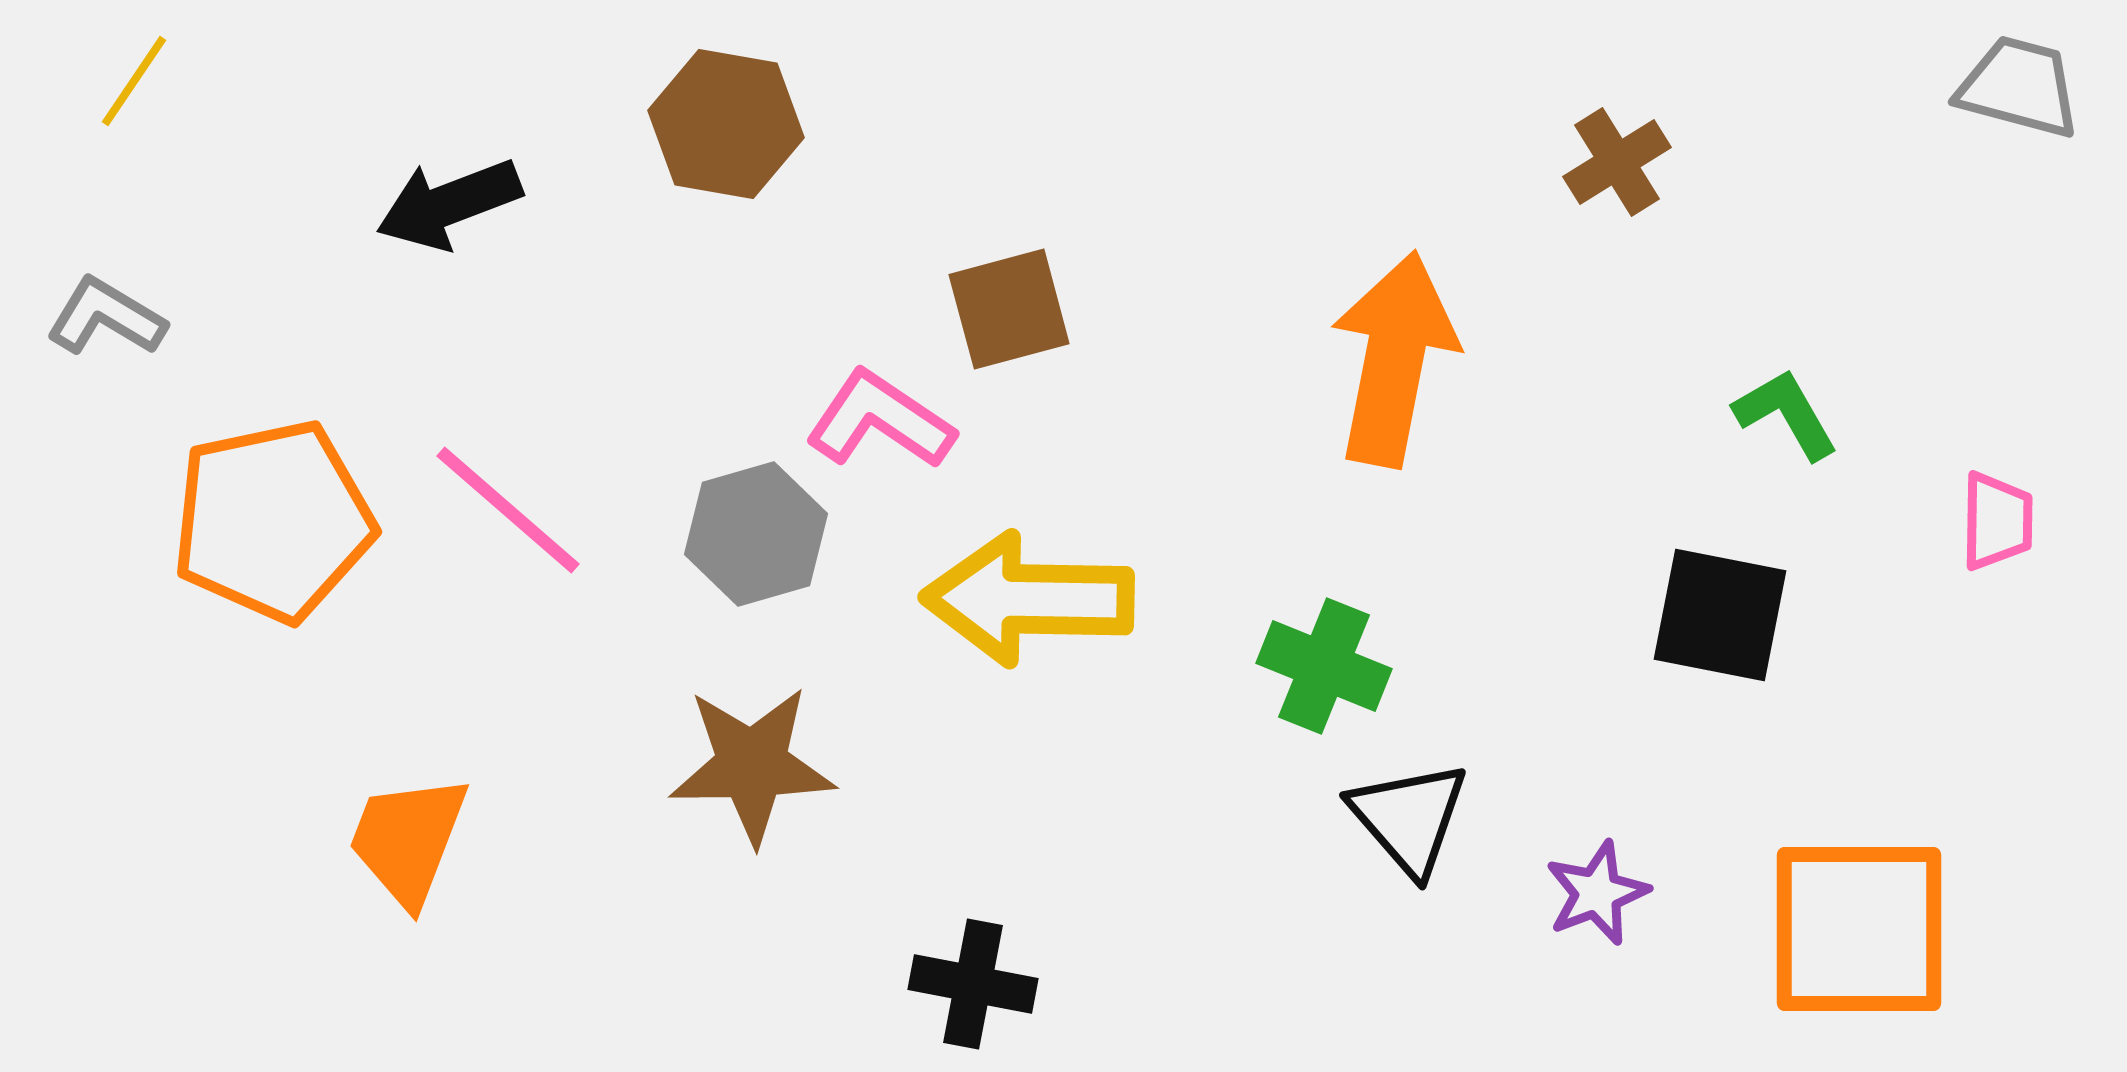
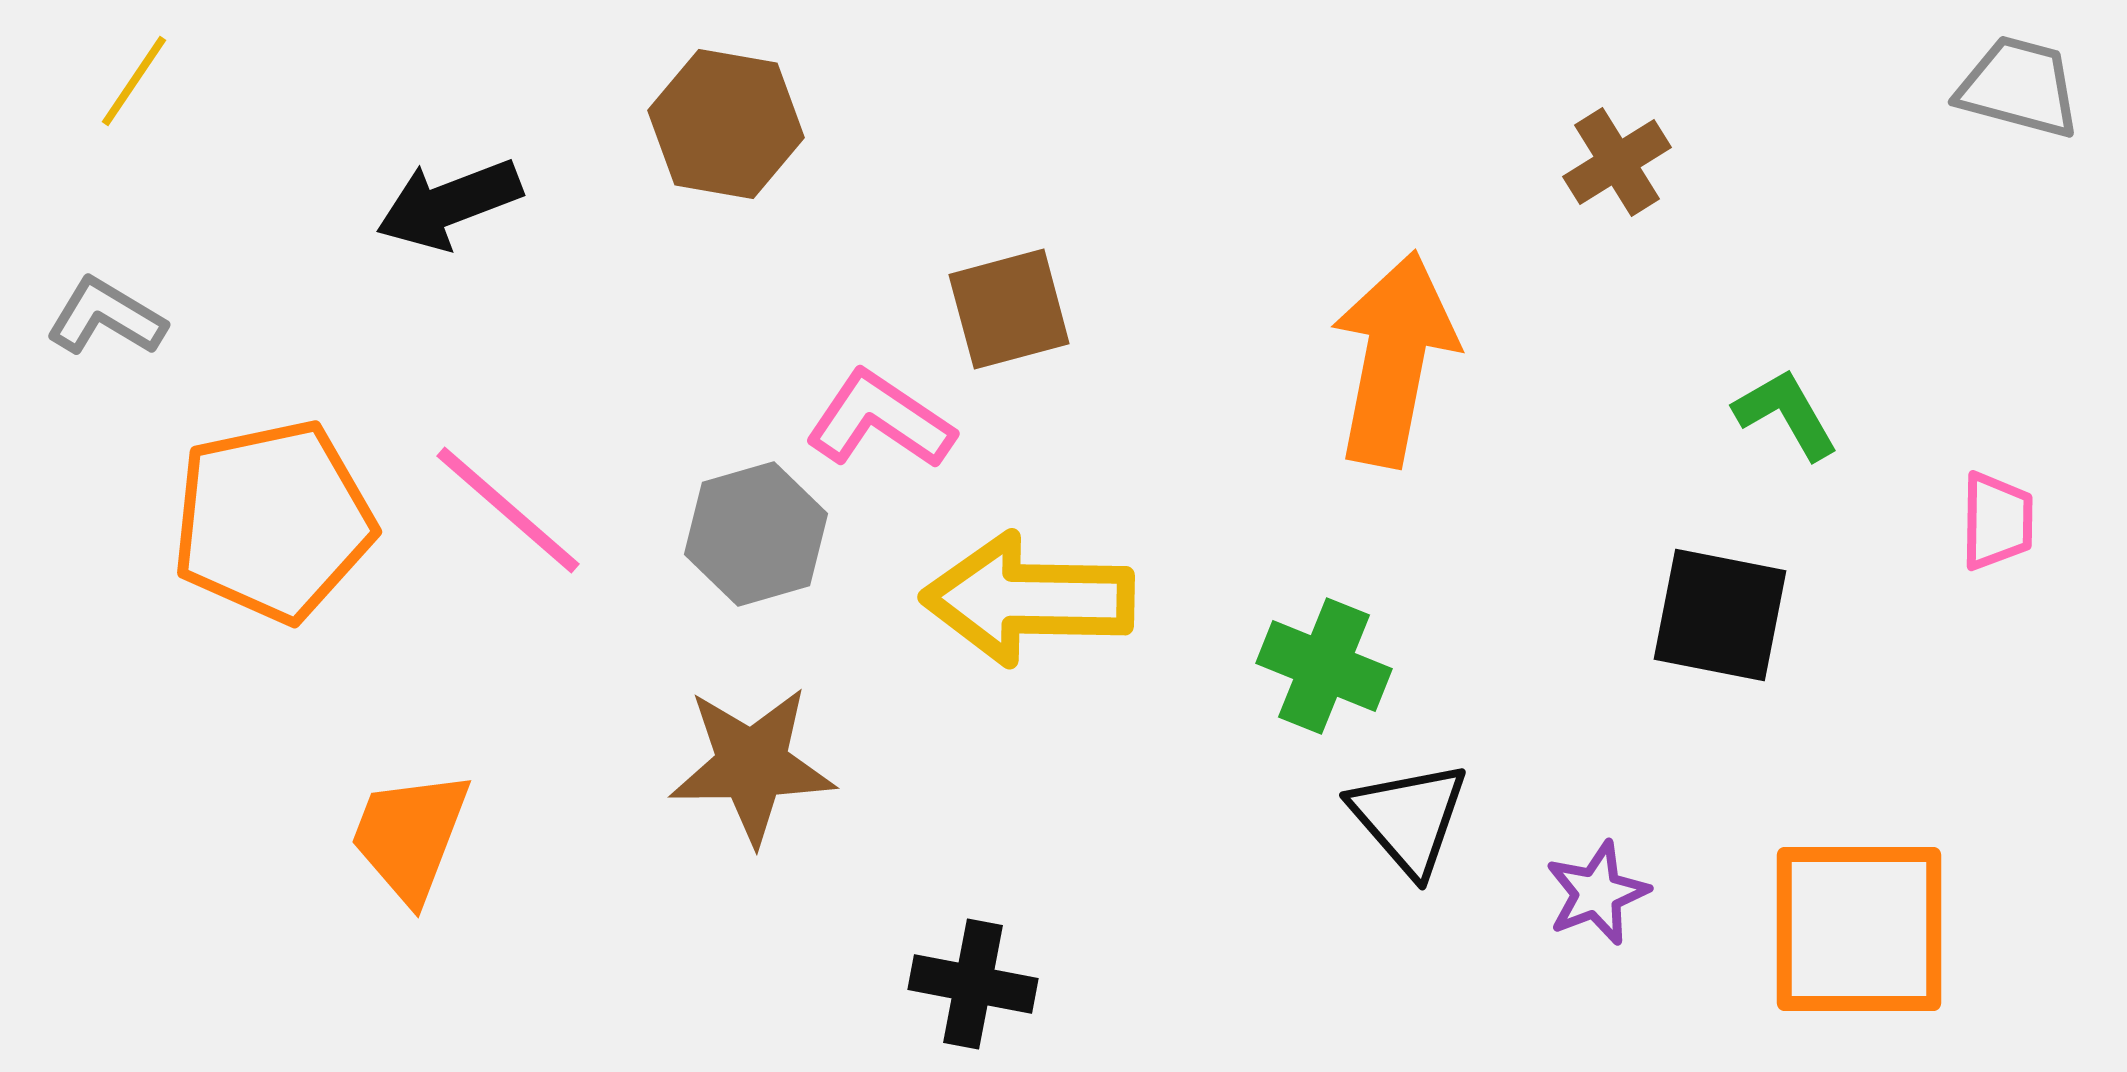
orange trapezoid: moved 2 px right, 4 px up
